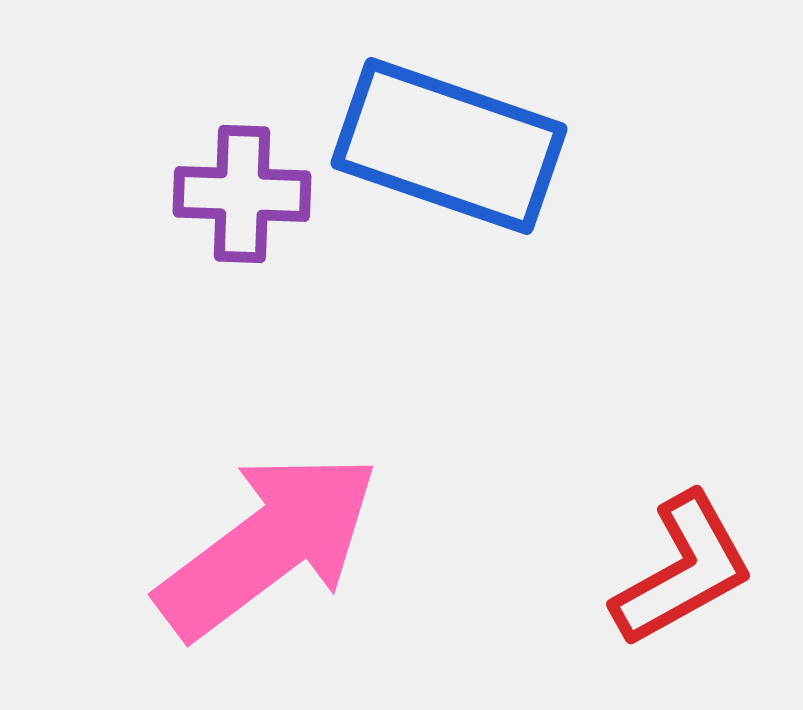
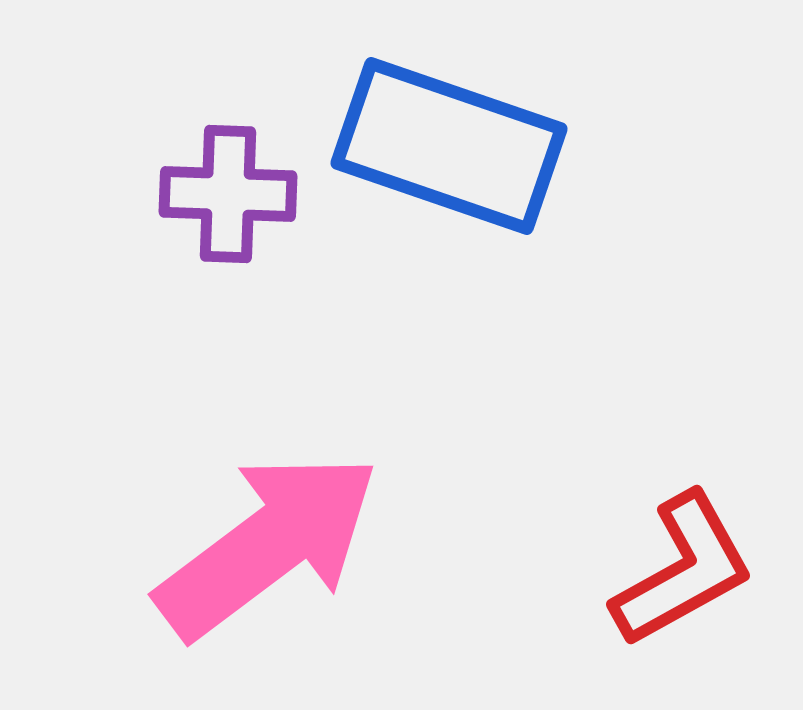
purple cross: moved 14 px left
